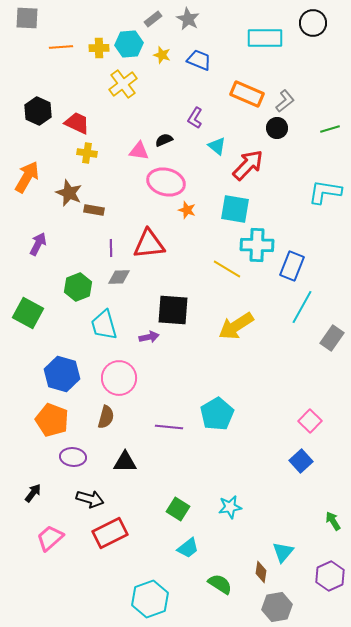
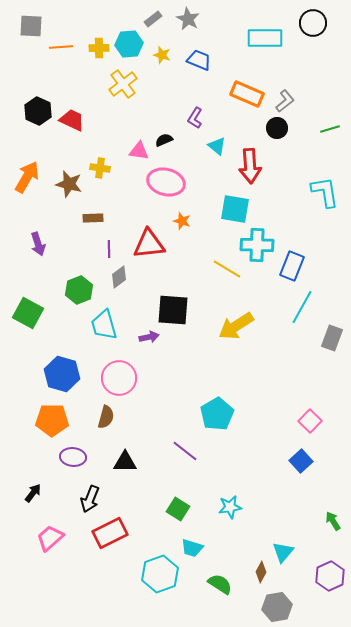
gray square at (27, 18): moved 4 px right, 8 px down
red trapezoid at (77, 123): moved 5 px left, 3 px up
yellow cross at (87, 153): moved 13 px right, 15 px down
red arrow at (248, 165): moved 2 px right, 1 px down; rotated 132 degrees clockwise
cyan L-shape at (325, 192): rotated 72 degrees clockwise
brown star at (69, 193): moved 9 px up; rotated 8 degrees counterclockwise
brown rectangle at (94, 210): moved 1 px left, 8 px down; rotated 12 degrees counterclockwise
orange star at (187, 210): moved 5 px left, 11 px down
purple arrow at (38, 244): rotated 135 degrees clockwise
purple line at (111, 248): moved 2 px left, 1 px down
gray diamond at (119, 277): rotated 35 degrees counterclockwise
green hexagon at (78, 287): moved 1 px right, 3 px down
gray rectangle at (332, 338): rotated 15 degrees counterclockwise
orange pentagon at (52, 420): rotated 20 degrees counterclockwise
purple line at (169, 427): moved 16 px right, 24 px down; rotated 32 degrees clockwise
black arrow at (90, 499): rotated 96 degrees clockwise
cyan trapezoid at (188, 548): moved 4 px right; rotated 55 degrees clockwise
brown diamond at (261, 572): rotated 20 degrees clockwise
cyan hexagon at (150, 599): moved 10 px right, 25 px up
